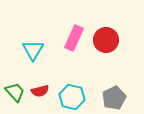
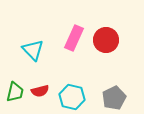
cyan triangle: rotated 15 degrees counterclockwise
green trapezoid: rotated 55 degrees clockwise
